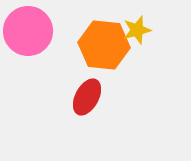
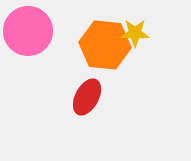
yellow star: moved 2 px left, 3 px down; rotated 16 degrees clockwise
orange hexagon: moved 1 px right
